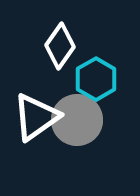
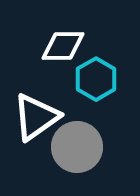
white diamond: moved 3 px right; rotated 54 degrees clockwise
gray circle: moved 27 px down
